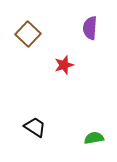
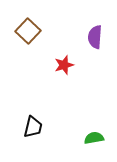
purple semicircle: moved 5 px right, 9 px down
brown square: moved 3 px up
black trapezoid: moved 2 px left; rotated 70 degrees clockwise
